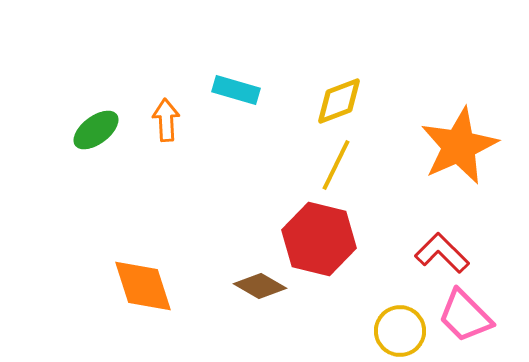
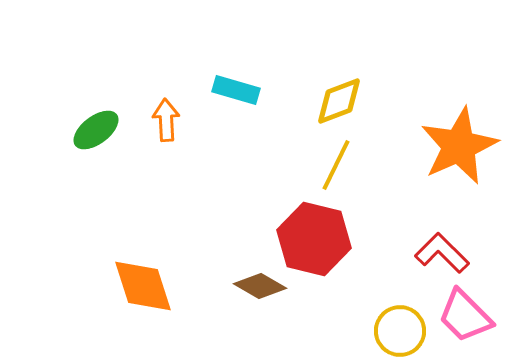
red hexagon: moved 5 px left
